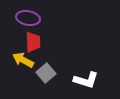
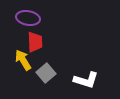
red trapezoid: moved 2 px right
yellow arrow: rotated 30 degrees clockwise
